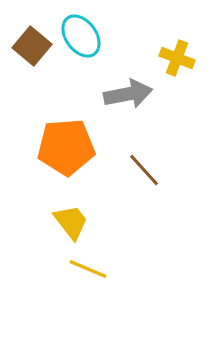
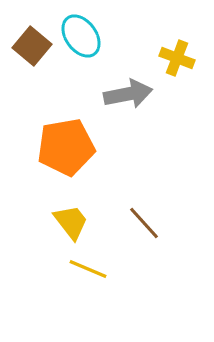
orange pentagon: rotated 6 degrees counterclockwise
brown line: moved 53 px down
